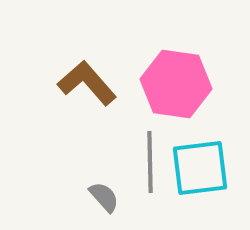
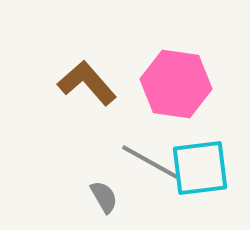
gray line: rotated 60 degrees counterclockwise
gray semicircle: rotated 12 degrees clockwise
